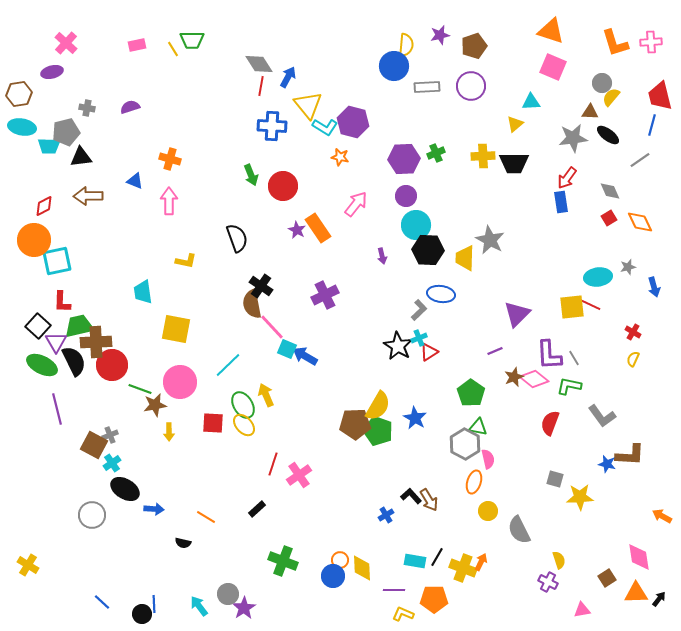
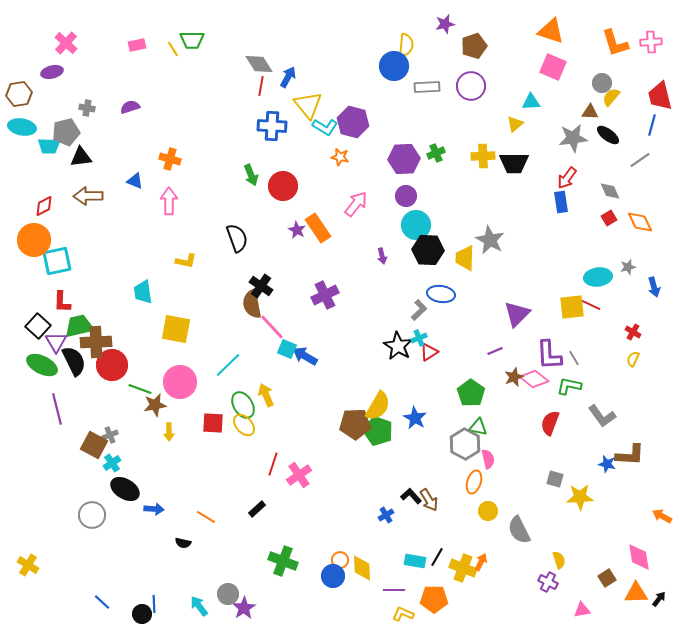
purple star at (440, 35): moved 5 px right, 11 px up
